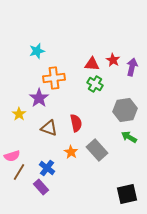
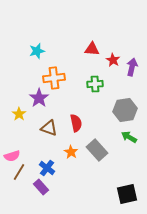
red triangle: moved 15 px up
green cross: rotated 35 degrees counterclockwise
